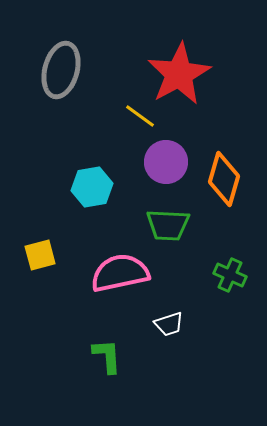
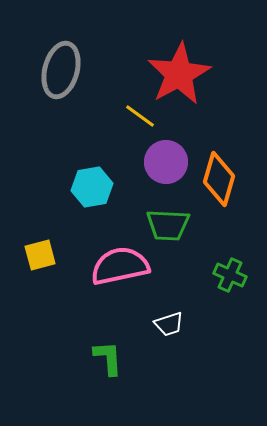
orange diamond: moved 5 px left
pink semicircle: moved 7 px up
green L-shape: moved 1 px right, 2 px down
